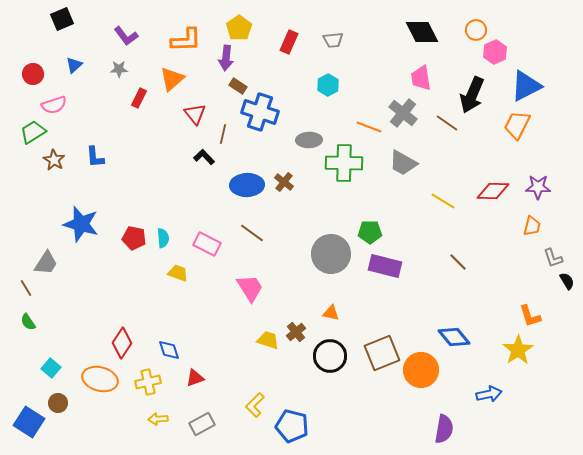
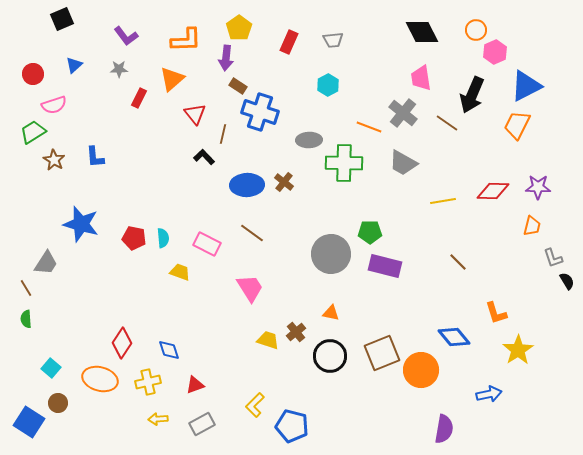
yellow line at (443, 201): rotated 40 degrees counterclockwise
yellow trapezoid at (178, 273): moved 2 px right, 1 px up
orange L-shape at (530, 316): moved 34 px left, 3 px up
green semicircle at (28, 322): moved 2 px left, 3 px up; rotated 30 degrees clockwise
red triangle at (195, 378): moved 7 px down
